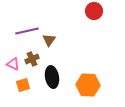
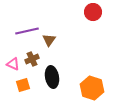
red circle: moved 1 px left, 1 px down
orange hexagon: moved 4 px right, 3 px down; rotated 15 degrees clockwise
